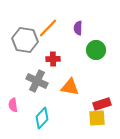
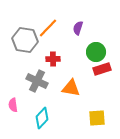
purple semicircle: rotated 16 degrees clockwise
green circle: moved 2 px down
orange triangle: moved 1 px right, 1 px down
red rectangle: moved 35 px up
